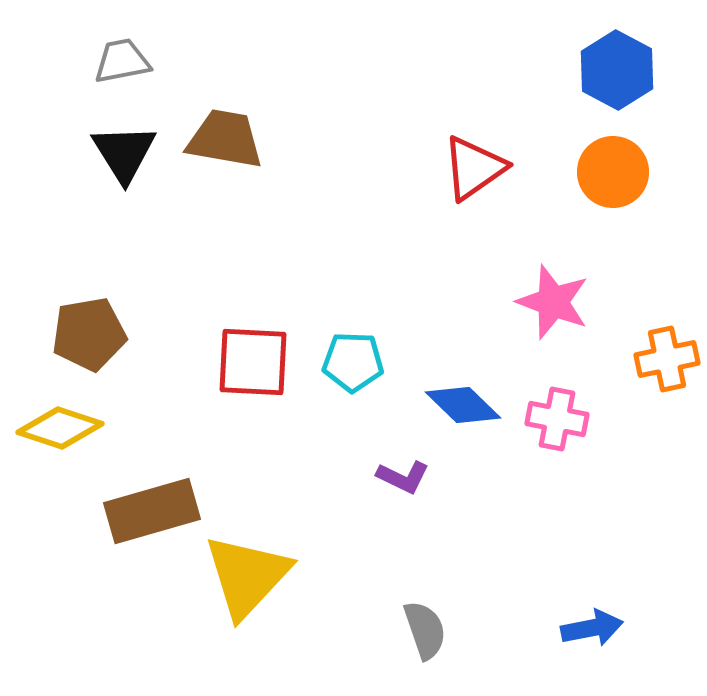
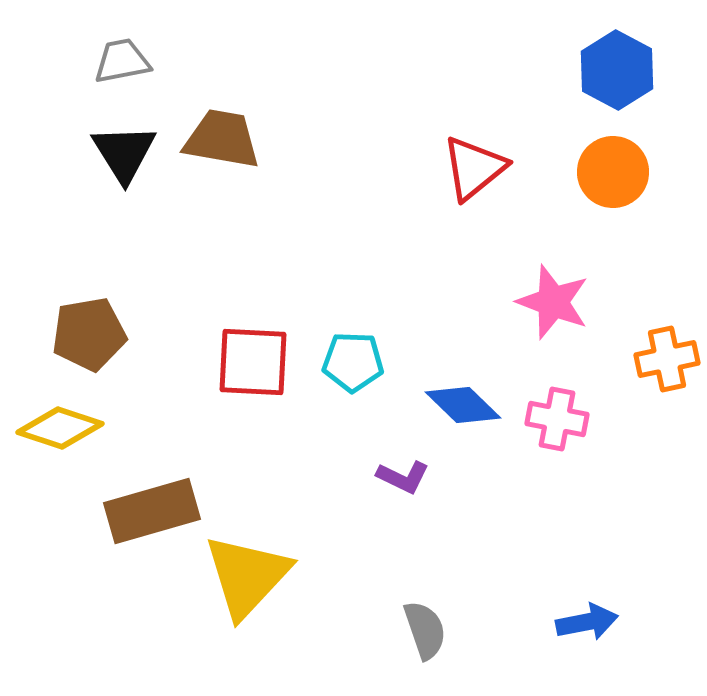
brown trapezoid: moved 3 px left
red triangle: rotated 4 degrees counterclockwise
blue arrow: moved 5 px left, 6 px up
